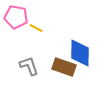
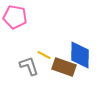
pink pentagon: moved 1 px left
yellow line: moved 8 px right, 27 px down
blue diamond: moved 2 px down
